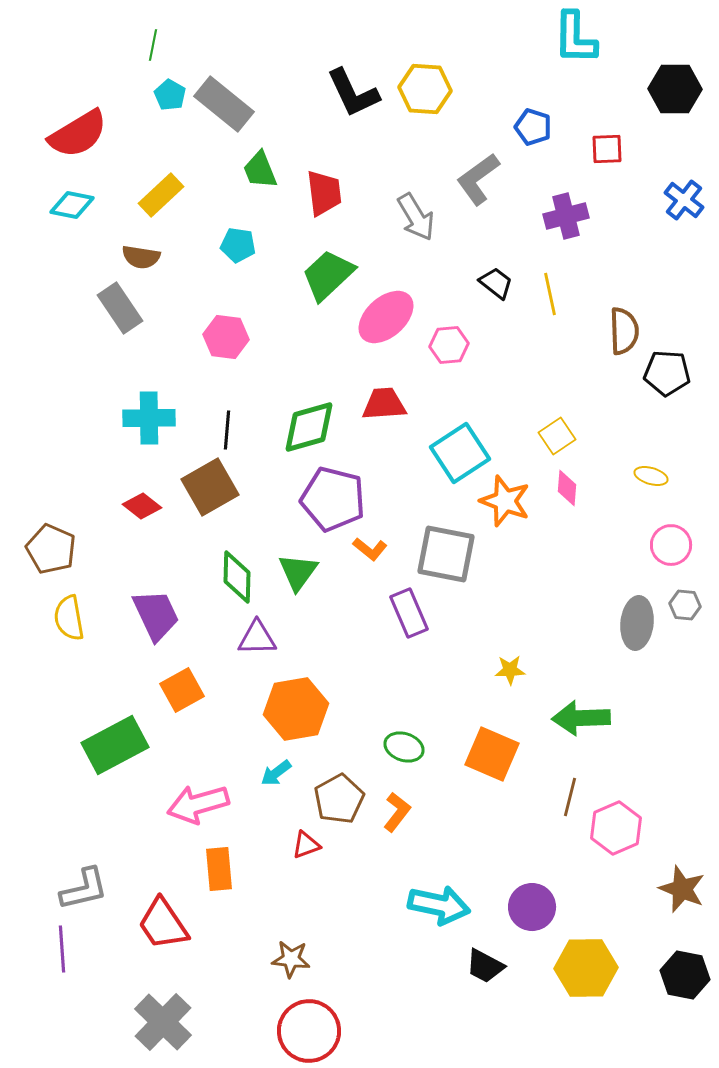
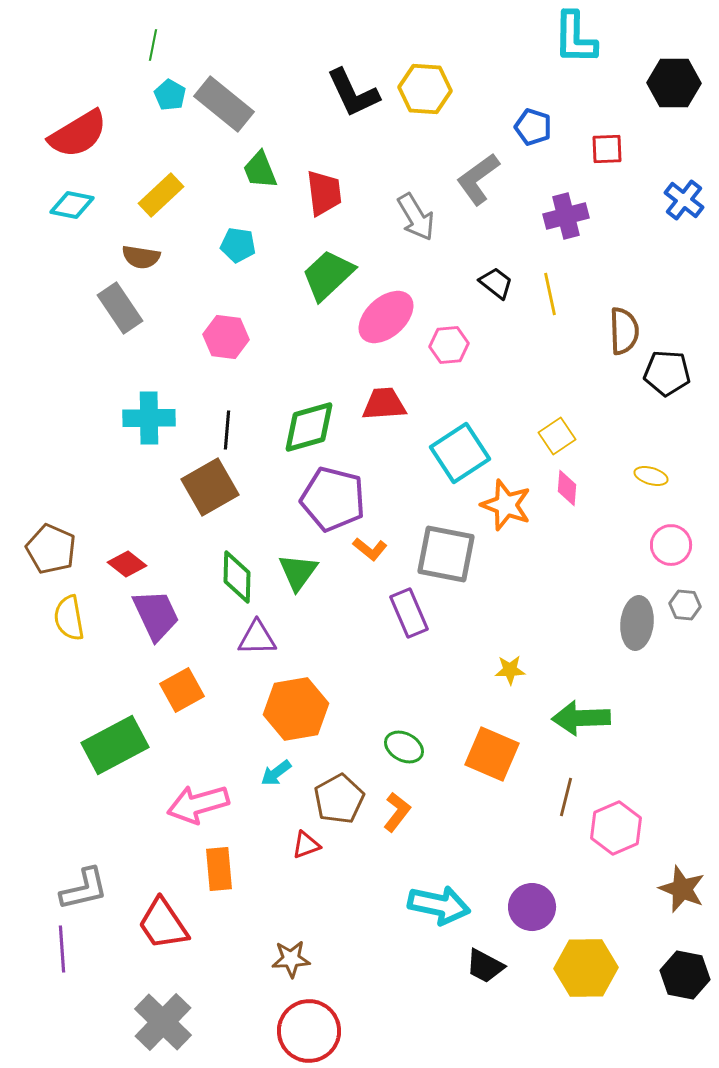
black hexagon at (675, 89): moved 1 px left, 6 px up
orange star at (505, 501): moved 1 px right, 4 px down
red diamond at (142, 506): moved 15 px left, 58 px down
green ellipse at (404, 747): rotated 9 degrees clockwise
brown line at (570, 797): moved 4 px left
brown star at (291, 959): rotated 9 degrees counterclockwise
